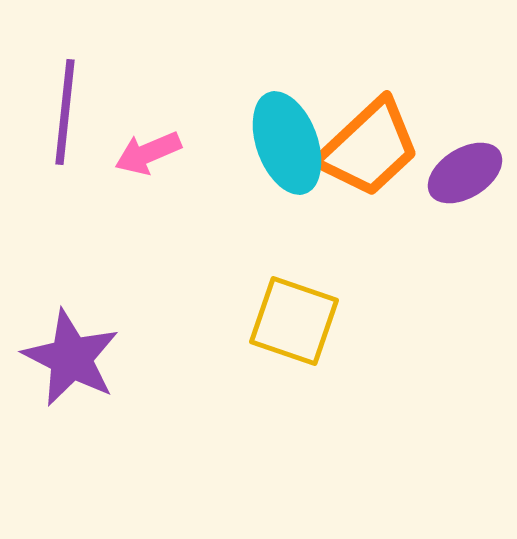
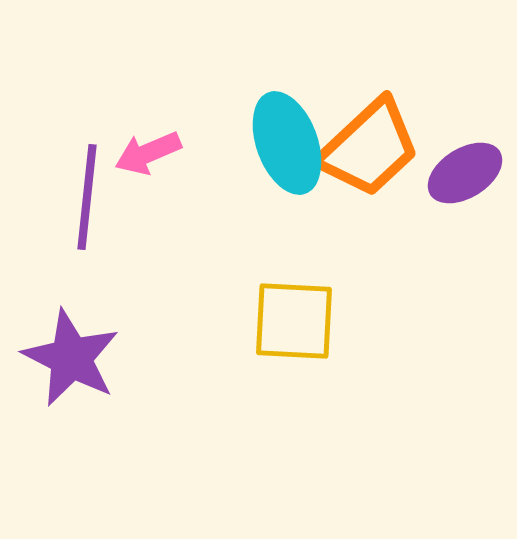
purple line: moved 22 px right, 85 px down
yellow square: rotated 16 degrees counterclockwise
